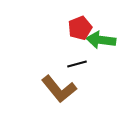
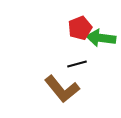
green arrow: moved 2 px up
brown L-shape: moved 3 px right
